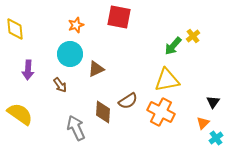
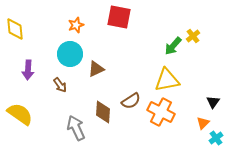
brown semicircle: moved 3 px right
